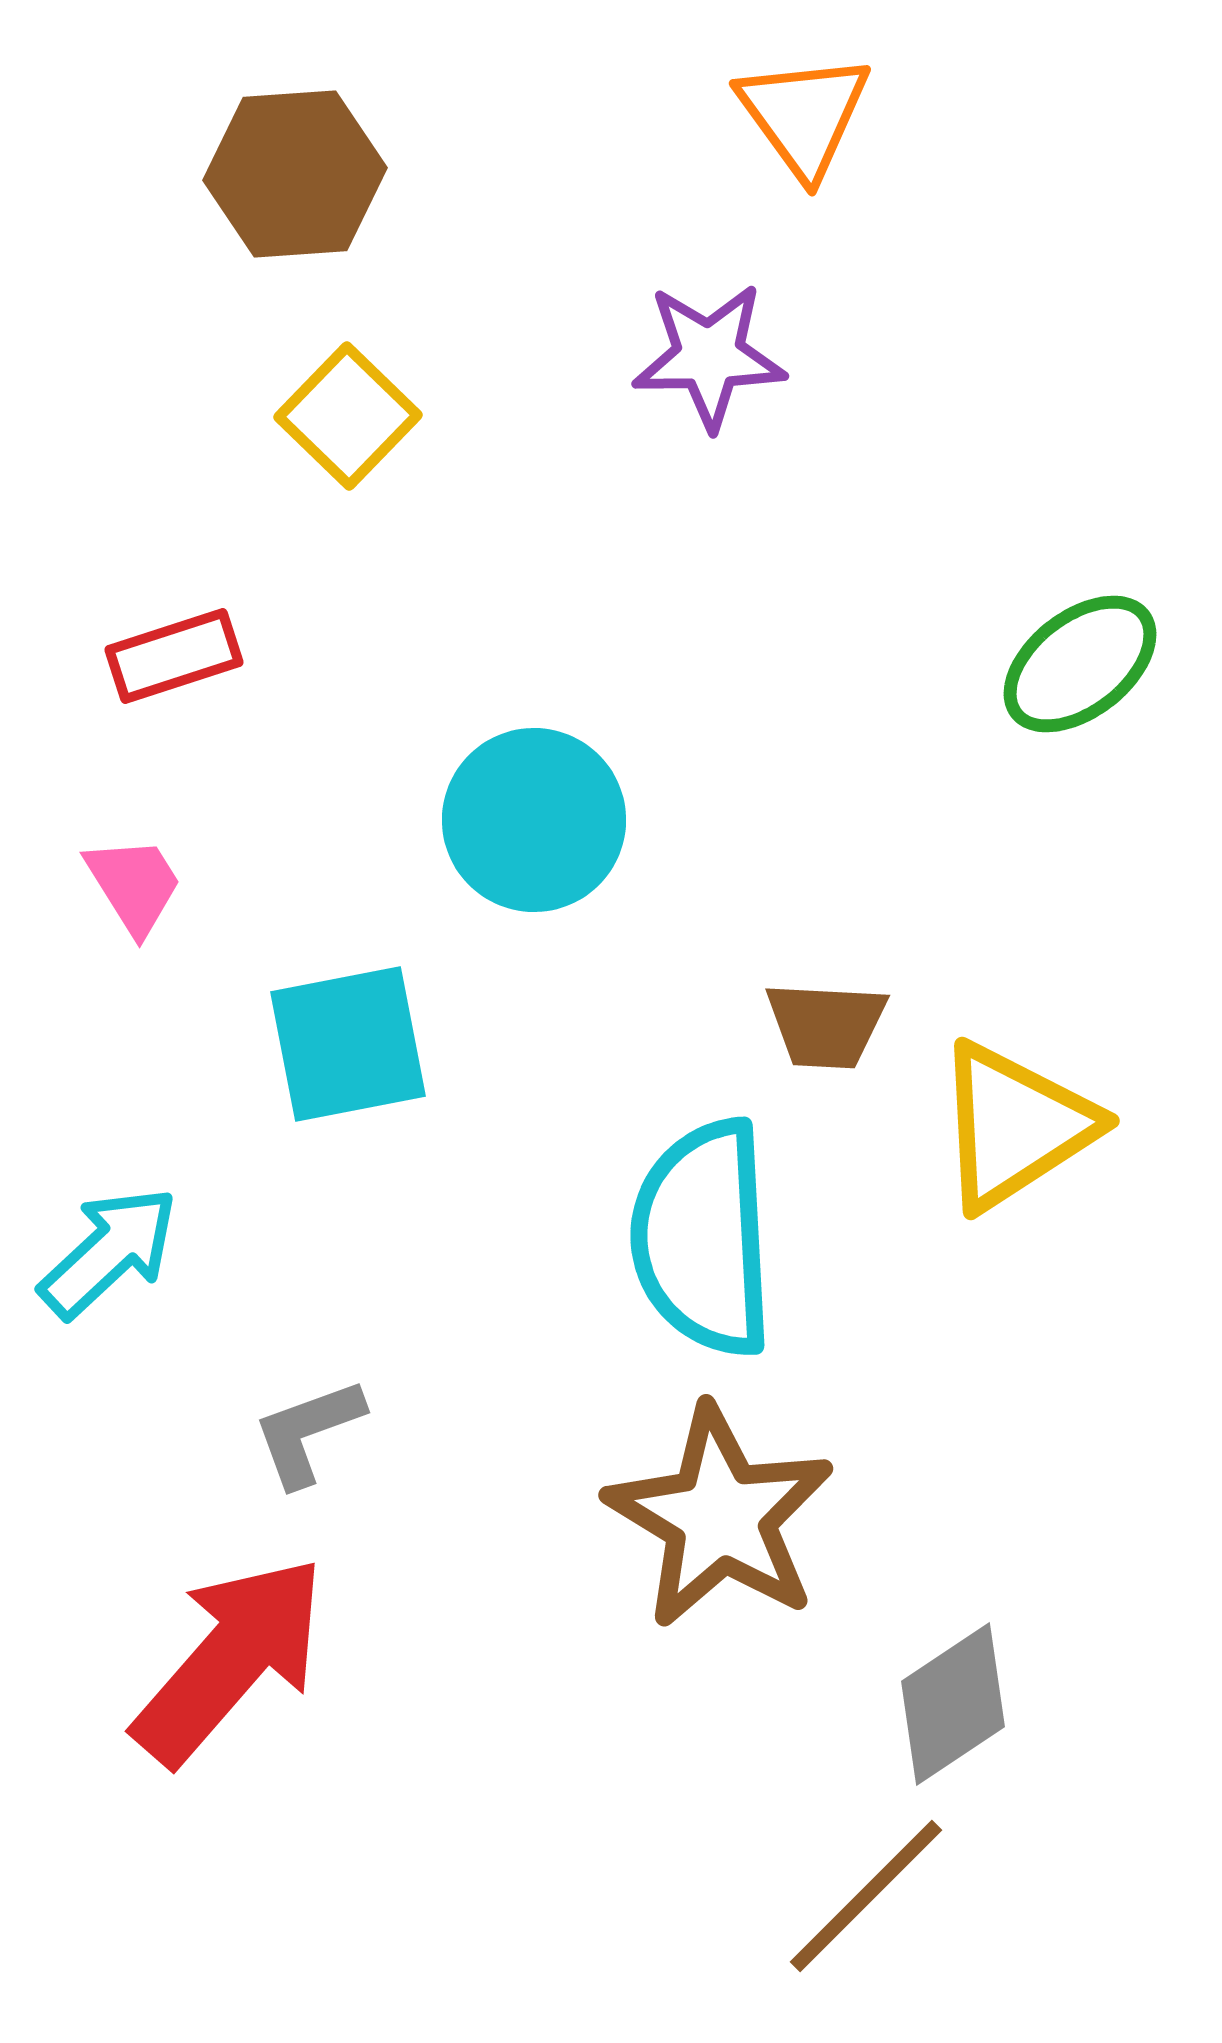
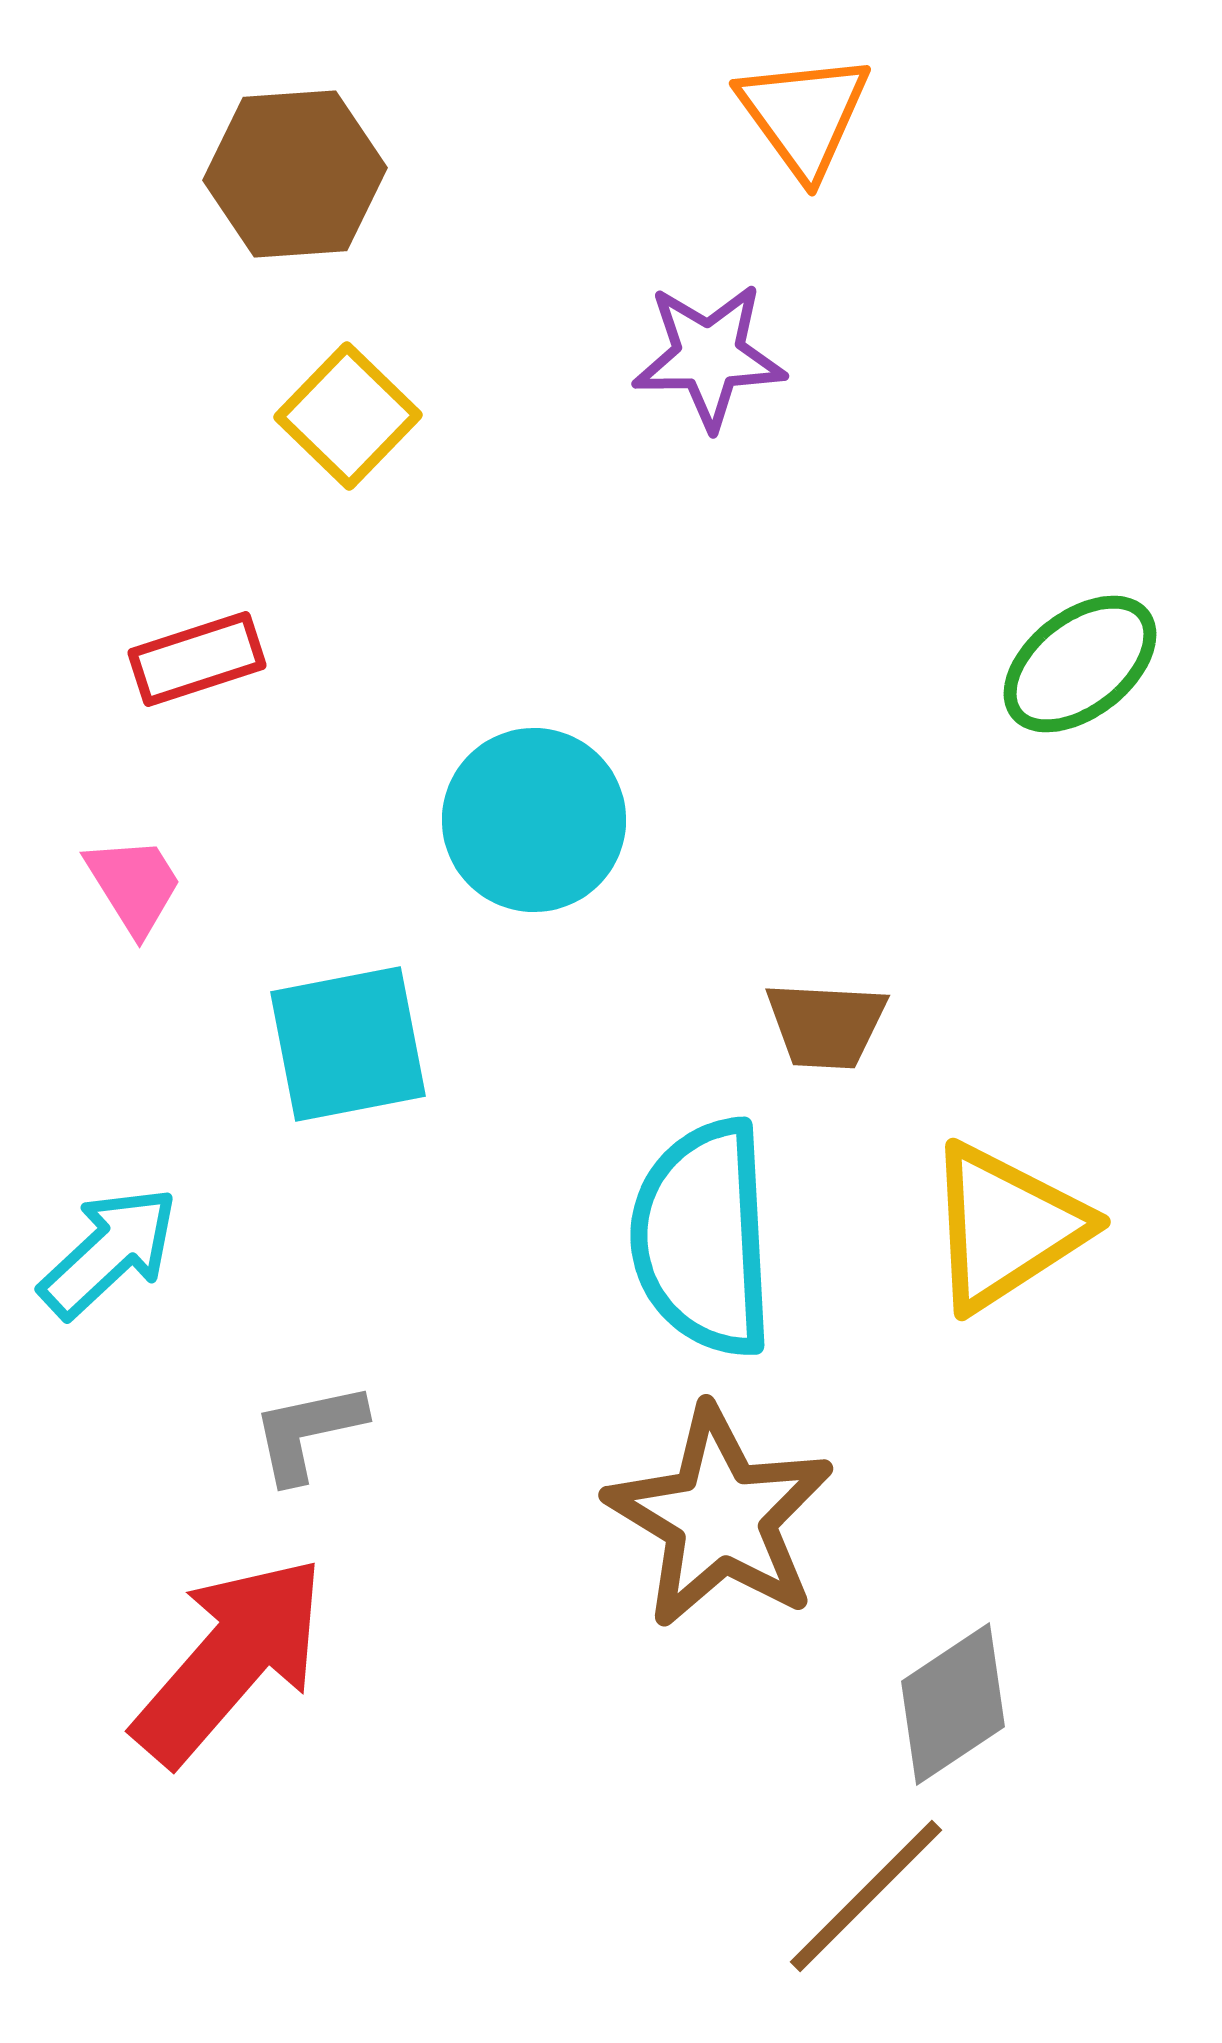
red rectangle: moved 23 px right, 3 px down
yellow triangle: moved 9 px left, 101 px down
gray L-shape: rotated 8 degrees clockwise
